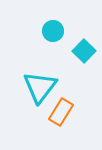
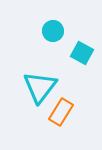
cyan square: moved 2 px left, 2 px down; rotated 15 degrees counterclockwise
